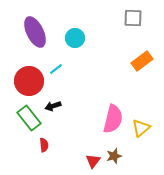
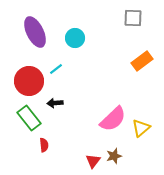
black arrow: moved 2 px right, 3 px up; rotated 14 degrees clockwise
pink semicircle: rotated 32 degrees clockwise
